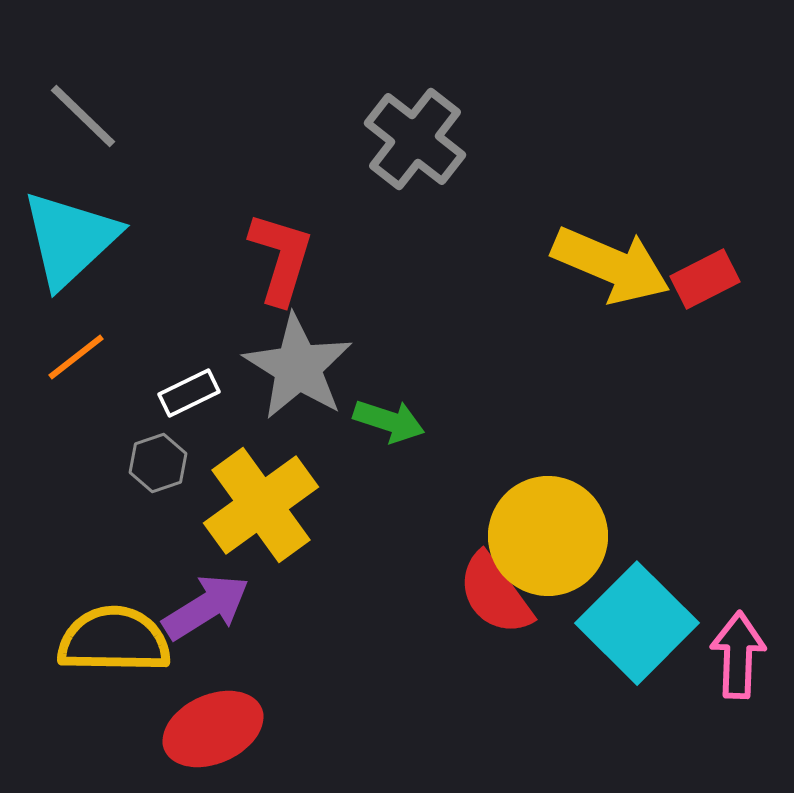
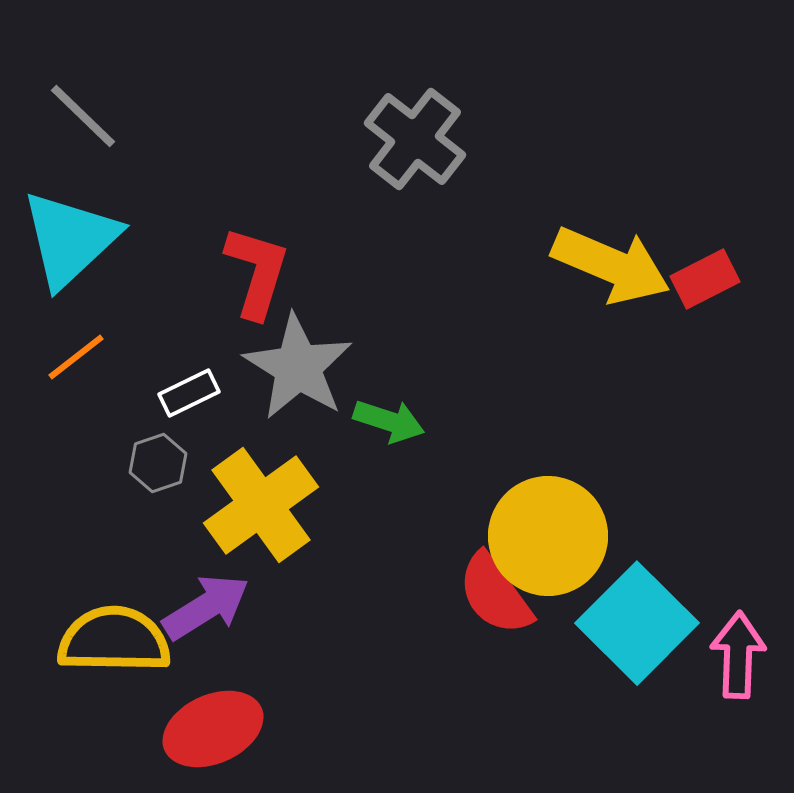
red L-shape: moved 24 px left, 14 px down
